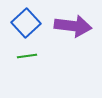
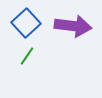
green line: rotated 48 degrees counterclockwise
